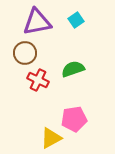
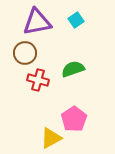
red cross: rotated 10 degrees counterclockwise
pink pentagon: rotated 25 degrees counterclockwise
